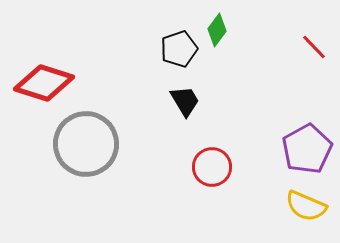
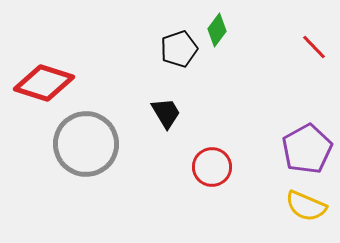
black trapezoid: moved 19 px left, 12 px down
